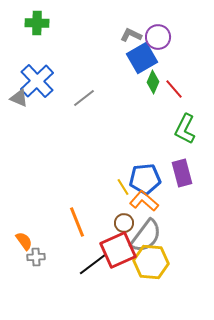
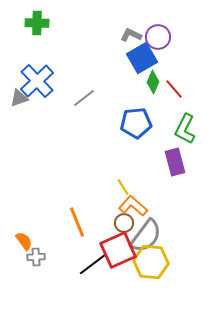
gray triangle: rotated 42 degrees counterclockwise
purple rectangle: moved 7 px left, 11 px up
blue pentagon: moved 9 px left, 56 px up
orange L-shape: moved 11 px left, 5 px down
